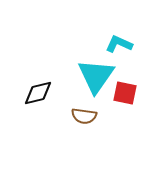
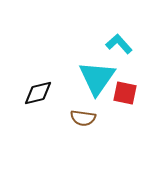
cyan L-shape: rotated 24 degrees clockwise
cyan triangle: moved 1 px right, 2 px down
brown semicircle: moved 1 px left, 2 px down
